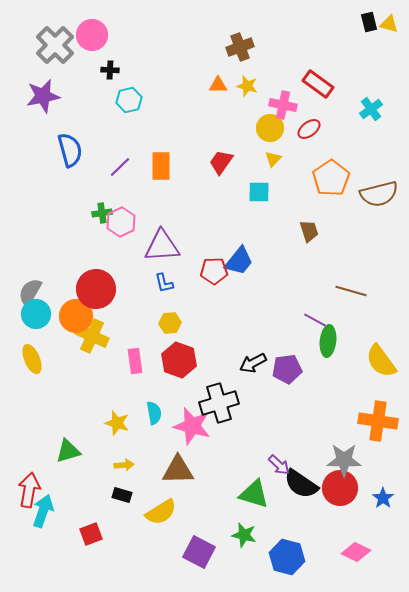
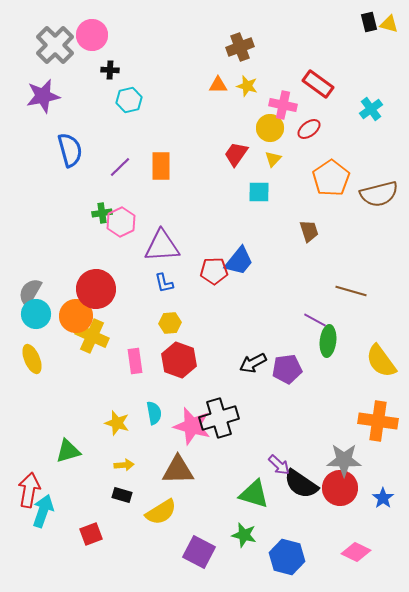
red trapezoid at (221, 162): moved 15 px right, 8 px up
black cross at (219, 403): moved 15 px down
